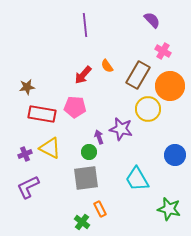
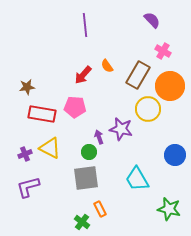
purple L-shape: rotated 10 degrees clockwise
